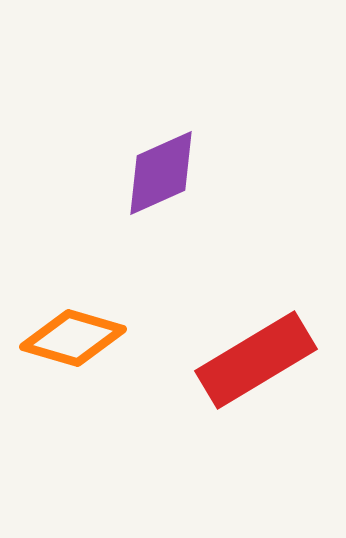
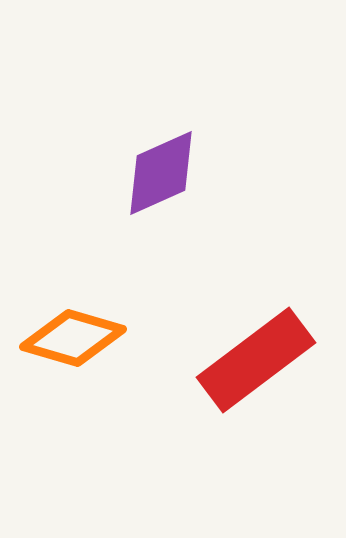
red rectangle: rotated 6 degrees counterclockwise
